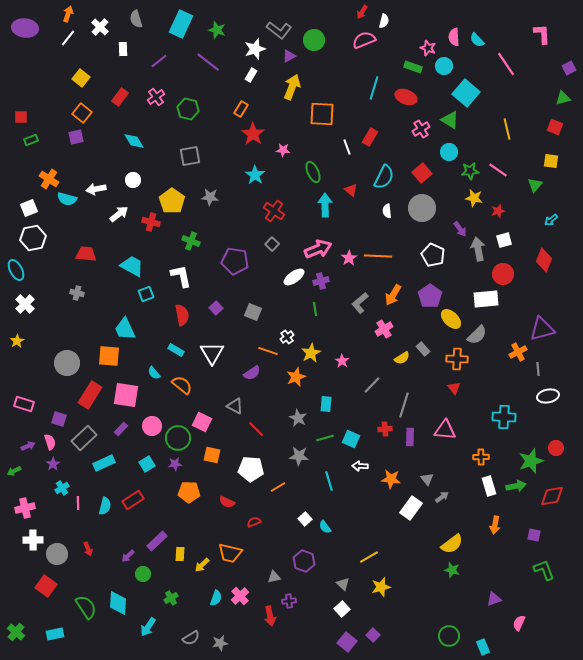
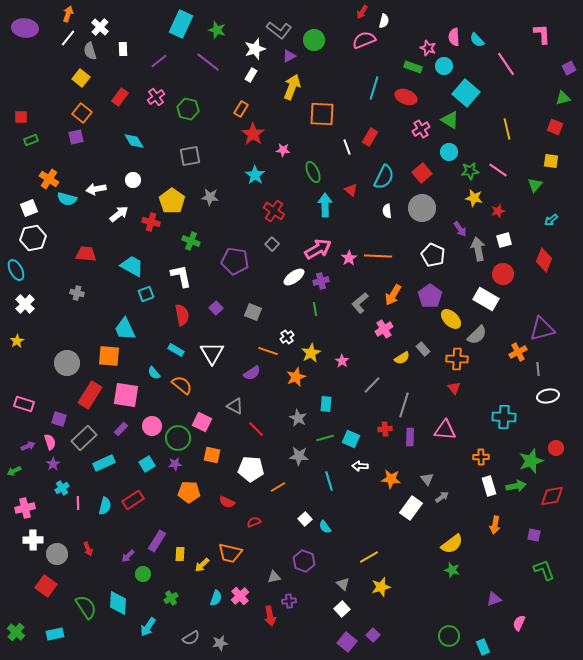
gray semicircle at (136, 19): moved 46 px left, 32 px down
pink arrow at (318, 249): rotated 8 degrees counterclockwise
white rectangle at (486, 299): rotated 35 degrees clockwise
purple rectangle at (157, 541): rotated 15 degrees counterclockwise
